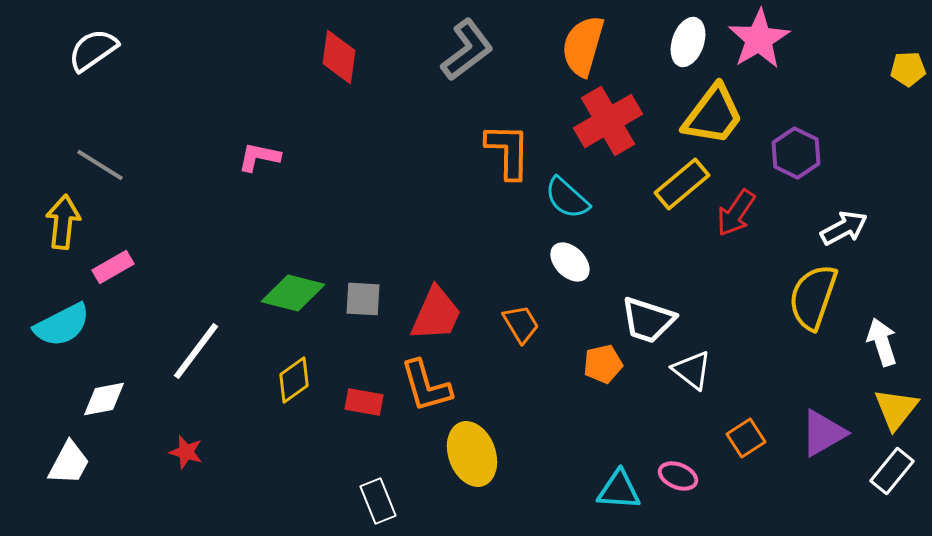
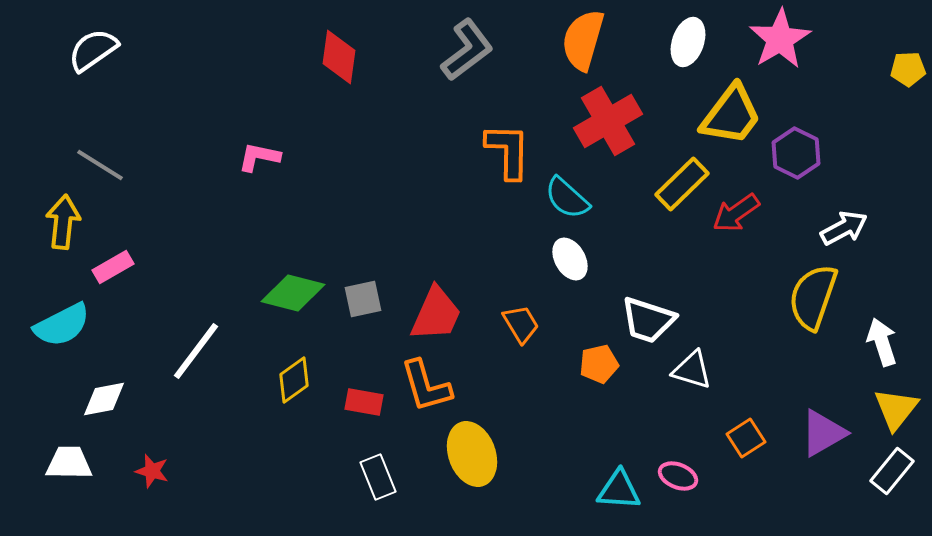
pink star at (759, 39): moved 21 px right
orange semicircle at (583, 46): moved 6 px up
yellow trapezoid at (713, 115): moved 18 px right
yellow rectangle at (682, 184): rotated 4 degrees counterclockwise
red arrow at (736, 213): rotated 21 degrees clockwise
white ellipse at (570, 262): moved 3 px up; rotated 15 degrees clockwise
gray square at (363, 299): rotated 15 degrees counterclockwise
orange pentagon at (603, 364): moved 4 px left
white triangle at (692, 370): rotated 21 degrees counterclockwise
red star at (186, 452): moved 34 px left, 19 px down
white trapezoid at (69, 463): rotated 117 degrees counterclockwise
white rectangle at (378, 501): moved 24 px up
